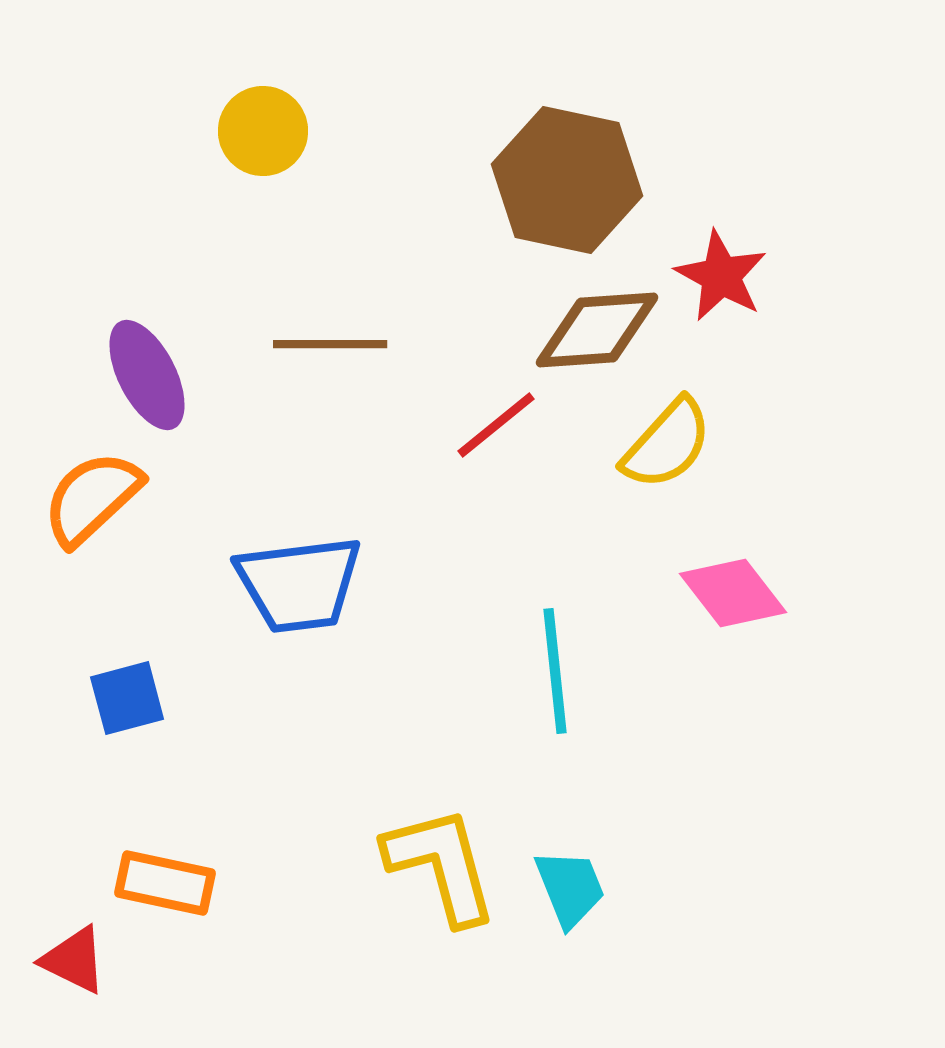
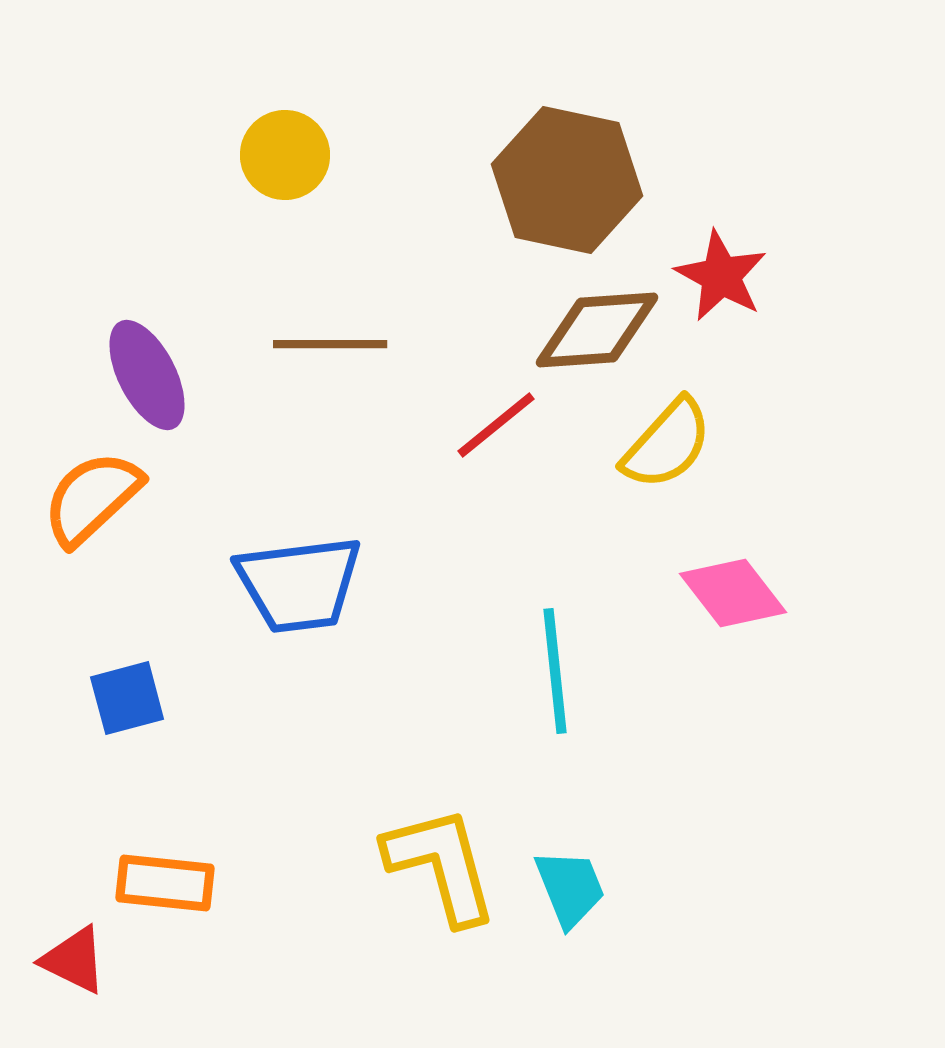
yellow circle: moved 22 px right, 24 px down
orange rectangle: rotated 6 degrees counterclockwise
